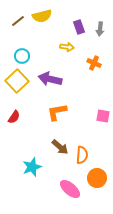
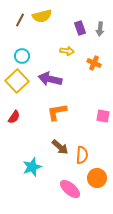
brown line: moved 2 px right, 1 px up; rotated 24 degrees counterclockwise
purple rectangle: moved 1 px right, 1 px down
yellow arrow: moved 4 px down
